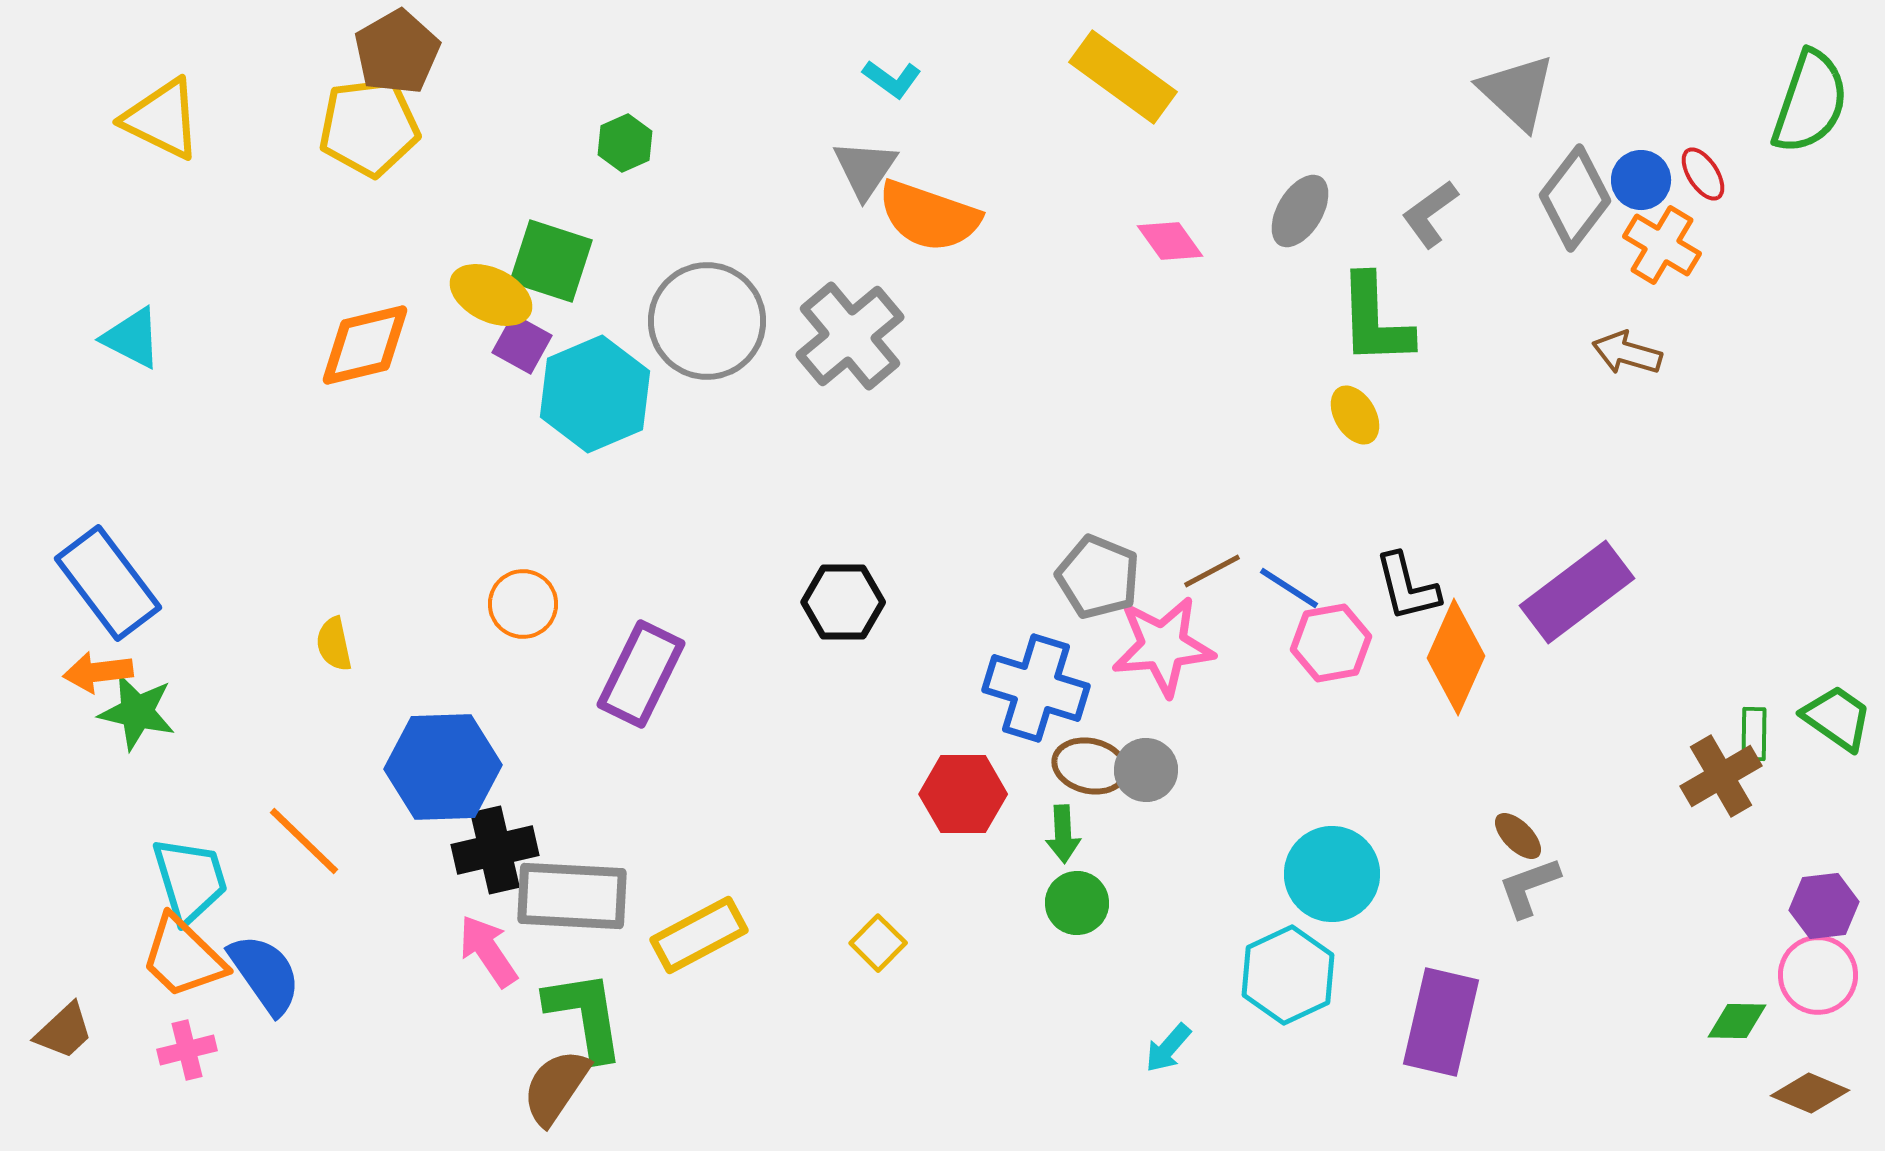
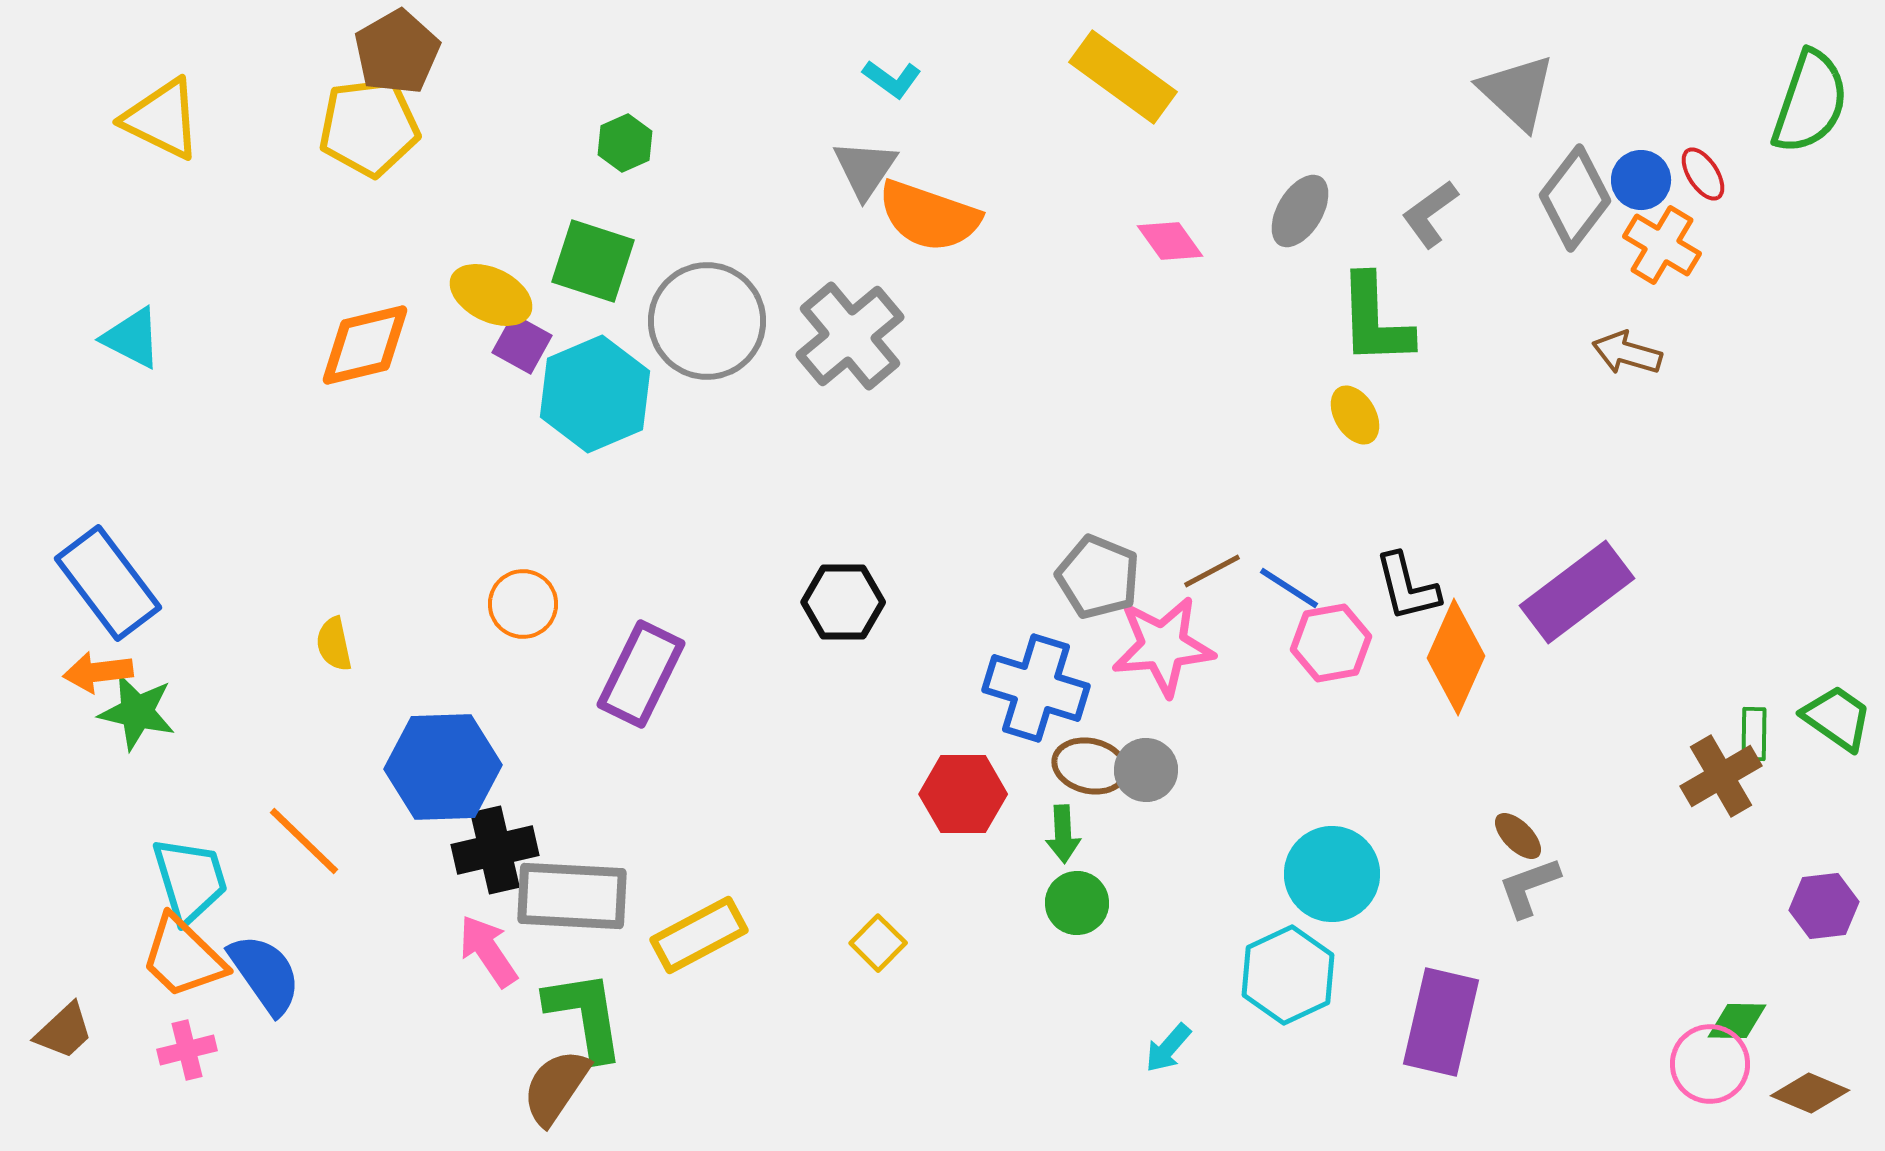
green square at (551, 261): moved 42 px right
pink circle at (1818, 975): moved 108 px left, 89 px down
